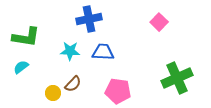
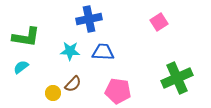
pink square: rotated 12 degrees clockwise
